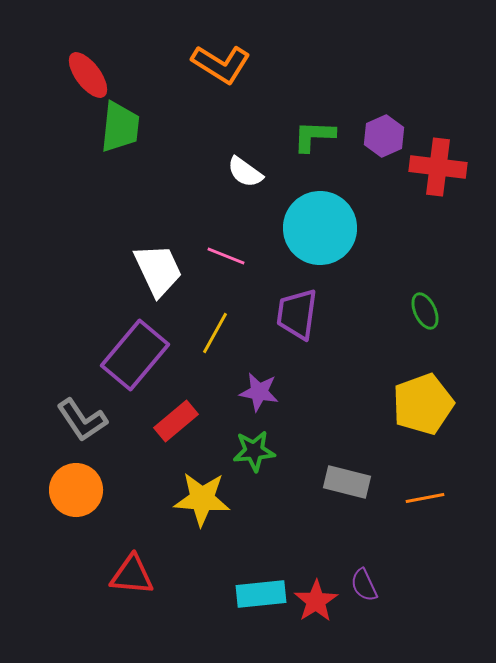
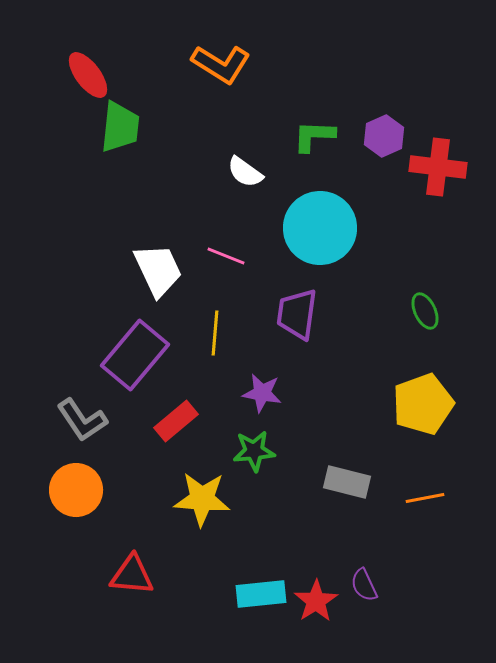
yellow line: rotated 24 degrees counterclockwise
purple star: moved 3 px right, 1 px down
